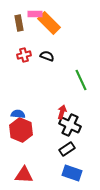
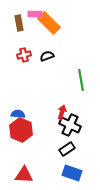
black semicircle: rotated 40 degrees counterclockwise
green line: rotated 15 degrees clockwise
